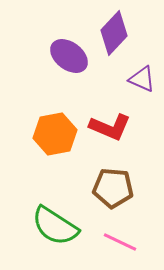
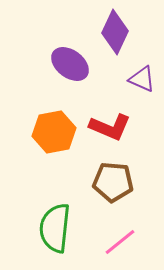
purple diamond: moved 1 px right, 1 px up; rotated 18 degrees counterclockwise
purple ellipse: moved 1 px right, 8 px down
orange hexagon: moved 1 px left, 2 px up
brown pentagon: moved 6 px up
green semicircle: moved 2 px down; rotated 63 degrees clockwise
pink line: rotated 64 degrees counterclockwise
